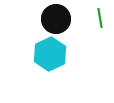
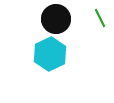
green line: rotated 18 degrees counterclockwise
